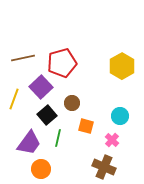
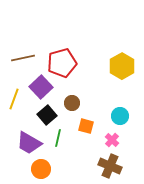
purple trapezoid: rotated 84 degrees clockwise
brown cross: moved 6 px right, 1 px up
